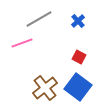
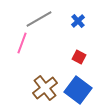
pink line: rotated 50 degrees counterclockwise
blue square: moved 3 px down
